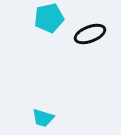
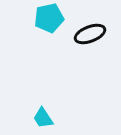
cyan trapezoid: rotated 40 degrees clockwise
